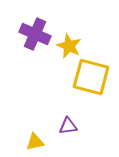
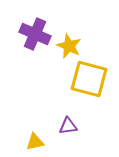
yellow square: moved 2 px left, 2 px down
